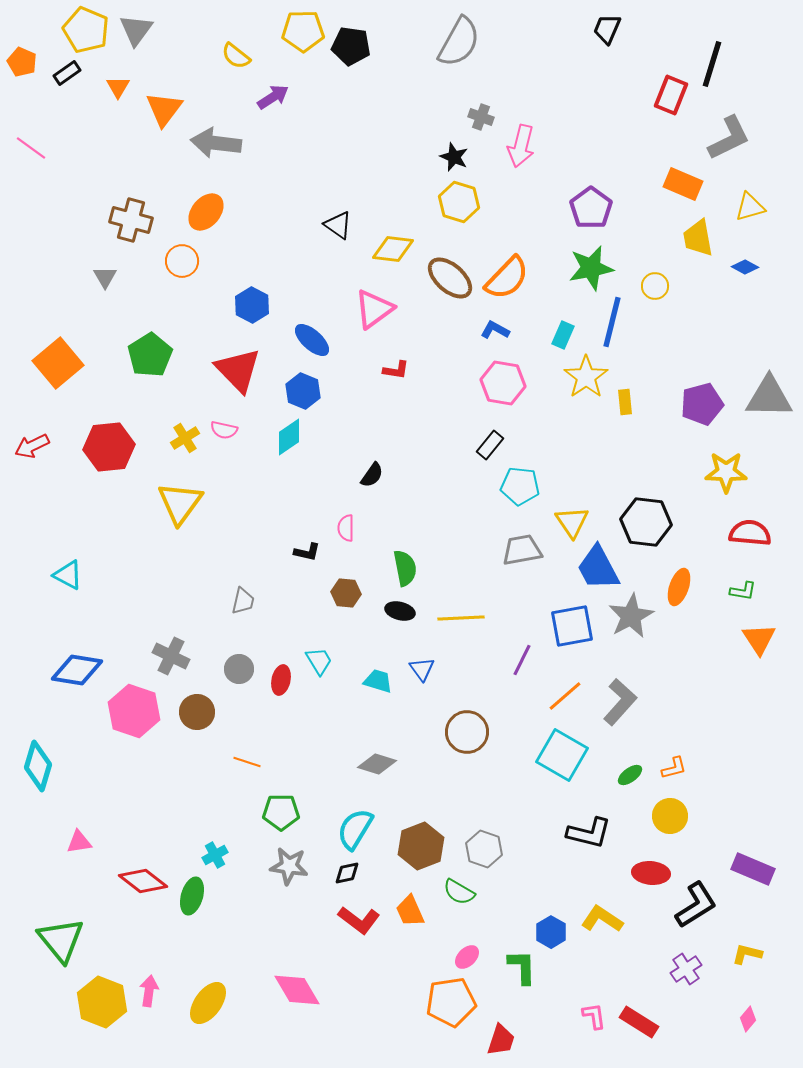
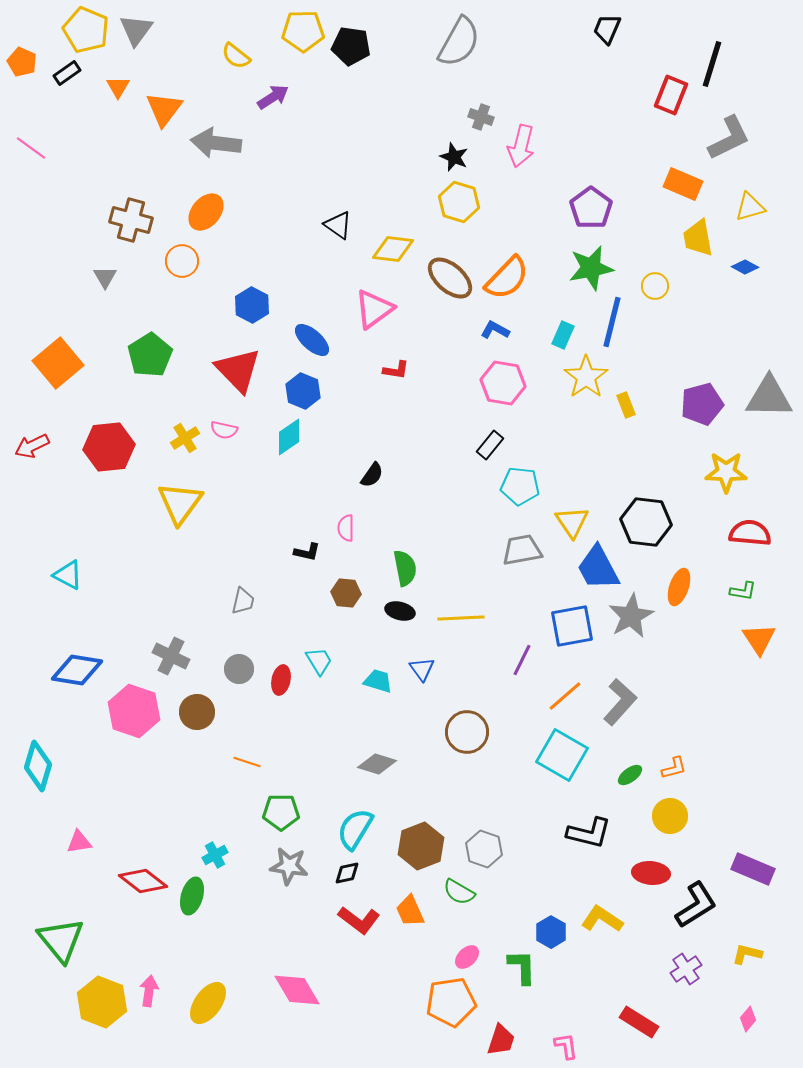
yellow rectangle at (625, 402): moved 1 px right, 3 px down; rotated 15 degrees counterclockwise
pink L-shape at (594, 1016): moved 28 px left, 30 px down
